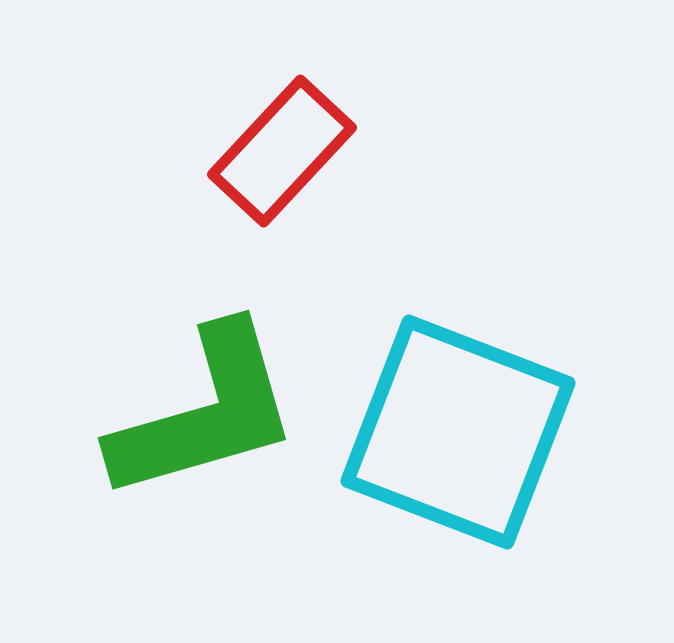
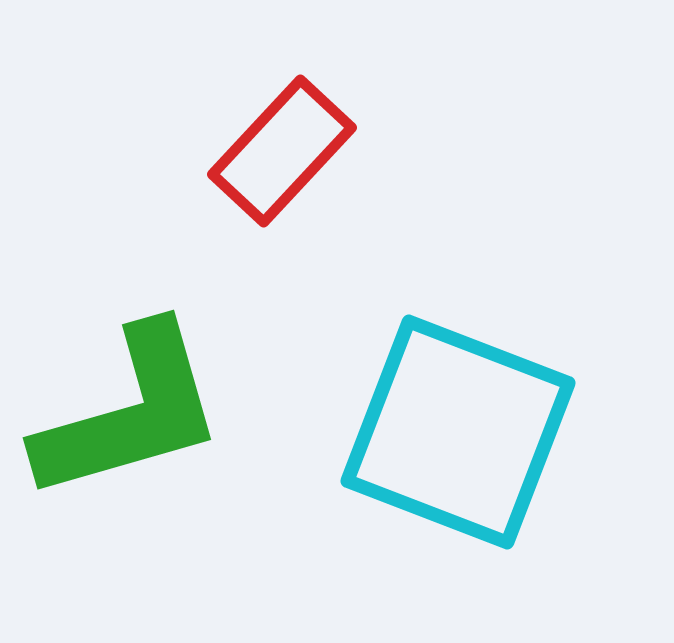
green L-shape: moved 75 px left
